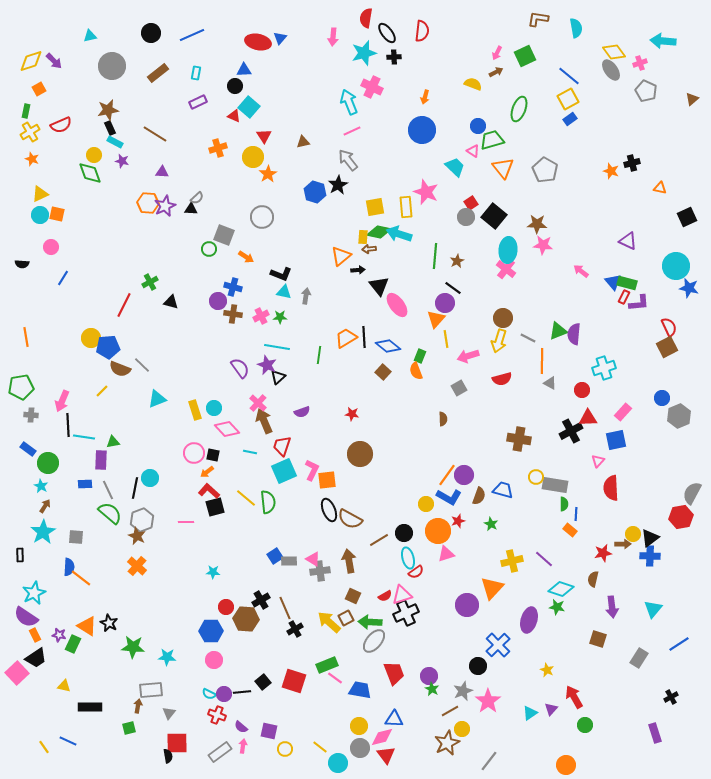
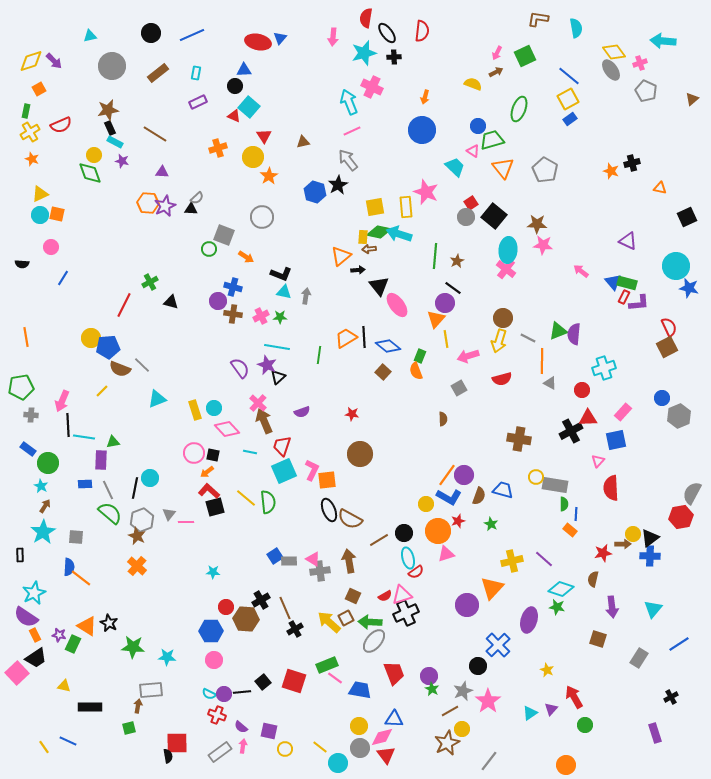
orange star at (268, 174): moved 1 px right, 2 px down
gray triangle at (169, 713): moved 199 px up
